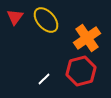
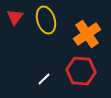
yellow ellipse: rotated 24 degrees clockwise
orange cross: moved 4 px up
red hexagon: rotated 20 degrees clockwise
